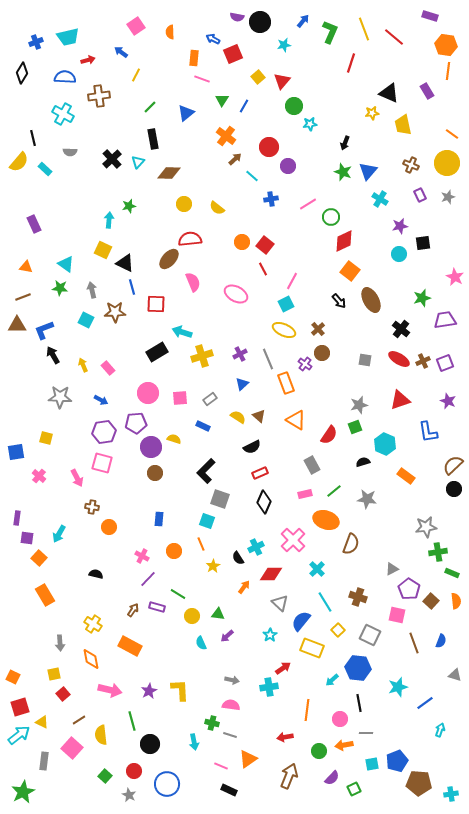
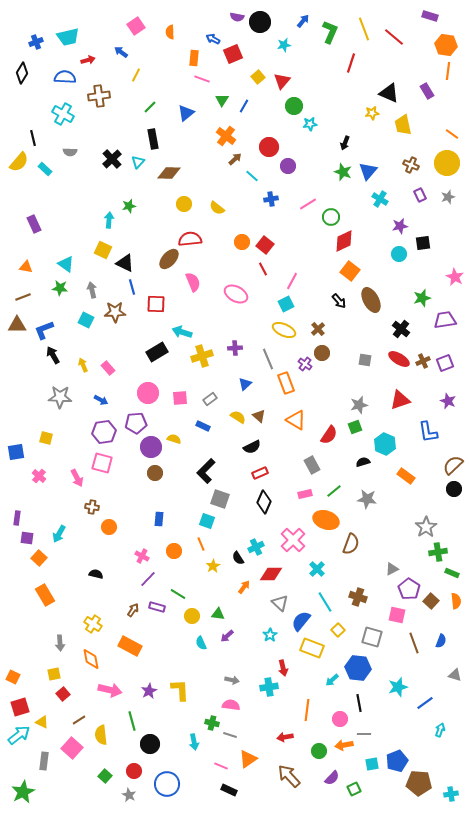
purple cross at (240, 354): moved 5 px left, 6 px up; rotated 24 degrees clockwise
blue triangle at (242, 384): moved 3 px right
gray star at (426, 527): rotated 25 degrees counterclockwise
gray square at (370, 635): moved 2 px right, 2 px down; rotated 10 degrees counterclockwise
red arrow at (283, 668): rotated 112 degrees clockwise
gray line at (366, 733): moved 2 px left, 1 px down
brown arrow at (289, 776): rotated 65 degrees counterclockwise
